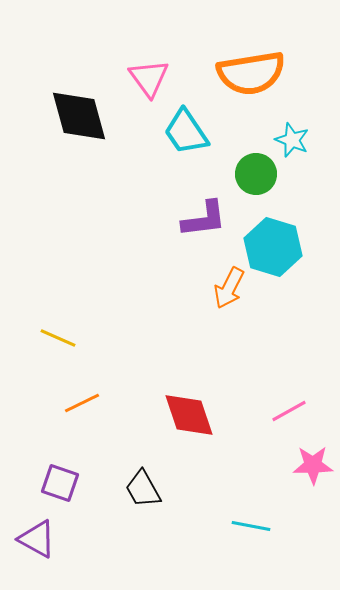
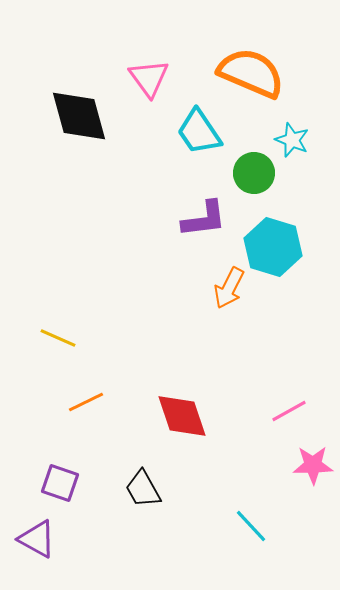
orange semicircle: rotated 148 degrees counterclockwise
cyan trapezoid: moved 13 px right
green circle: moved 2 px left, 1 px up
orange line: moved 4 px right, 1 px up
red diamond: moved 7 px left, 1 px down
cyan line: rotated 36 degrees clockwise
